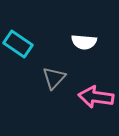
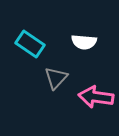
cyan rectangle: moved 12 px right
gray triangle: moved 2 px right
